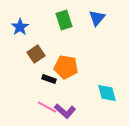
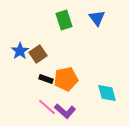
blue triangle: rotated 18 degrees counterclockwise
blue star: moved 24 px down
brown square: moved 2 px right
orange pentagon: moved 12 px down; rotated 20 degrees counterclockwise
black rectangle: moved 3 px left
pink line: rotated 12 degrees clockwise
